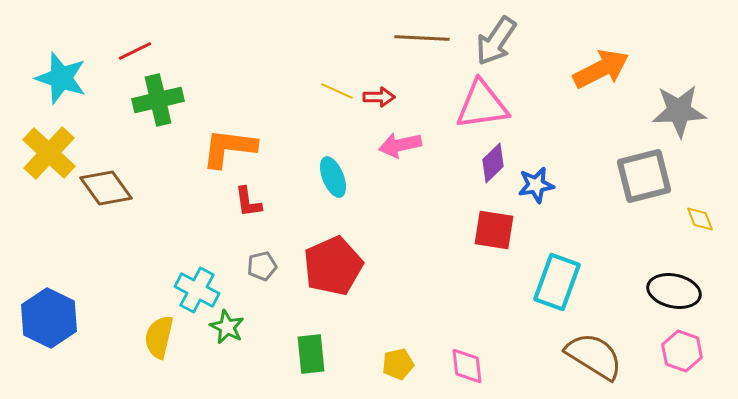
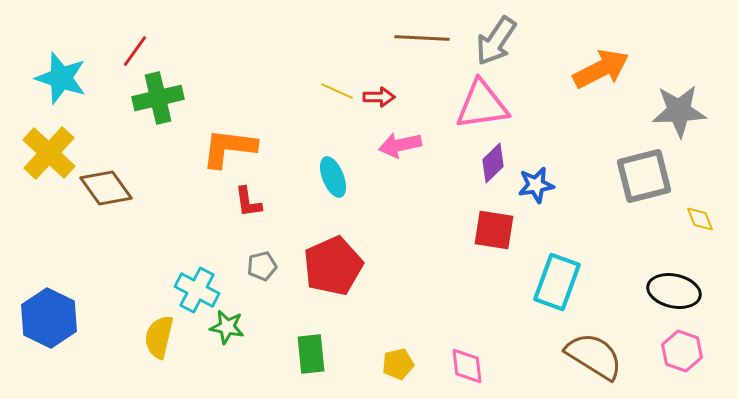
red line: rotated 28 degrees counterclockwise
green cross: moved 2 px up
green star: rotated 16 degrees counterclockwise
